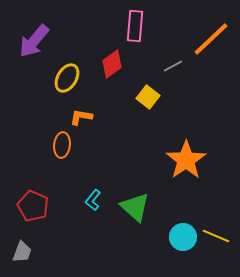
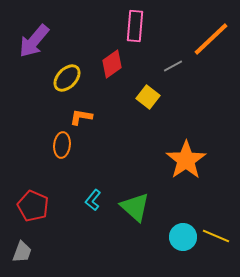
yellow ellipse: rotated 12 degrees clockwise
